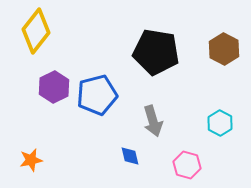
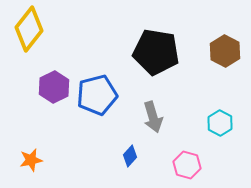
yellow diamond: moved 7 px left, 2 px up
brown hexagon: moved 1 px right, 2 px down
gray arrow: moved 4 px up
blue diamond: rotated 55 degrees clockwise
